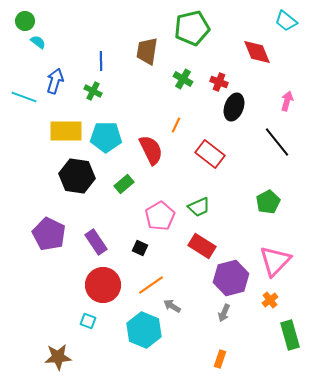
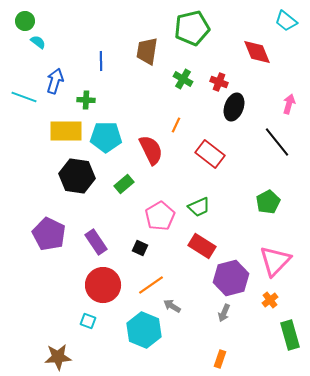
green cross at (93, 91): moved 7 px left, 9 px down; rotated 24 degrees counterclockwise
pink arrow at (287, 101): moved 2 px right, 3 px down
